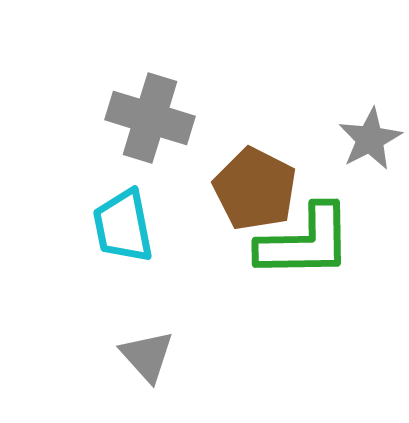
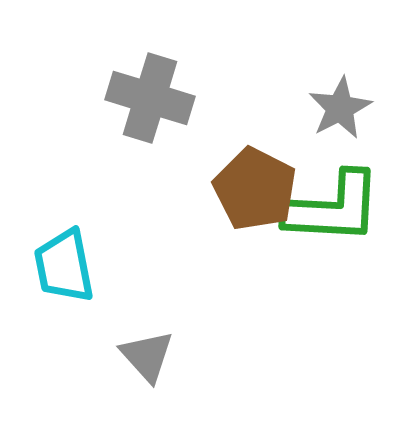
gray cross: moved 20 px up
gray star: moved 30 px left, 31 px up
cyan trapezoid: moved 59 px left, 40 px down
green L-shape: moved 28 px right, 34 px up; rotated 4 degrees clockwise
